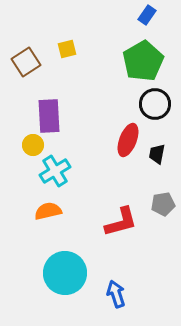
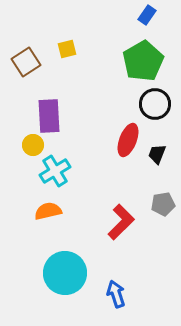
black trapezoid: rotated 10 degrees clockwise
red L-shape: rotated 30 degrees counterclockwise
